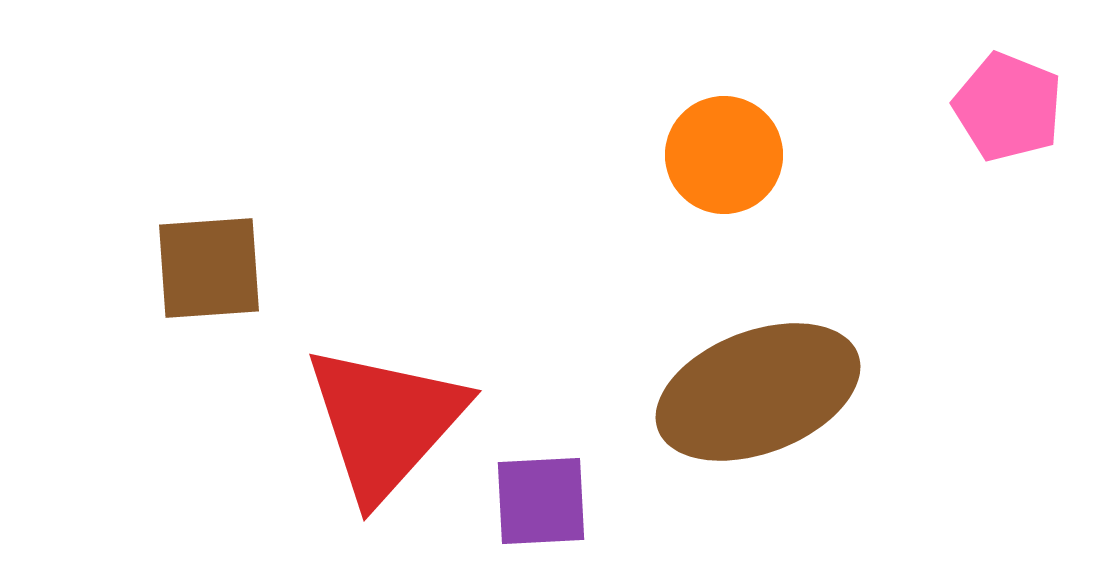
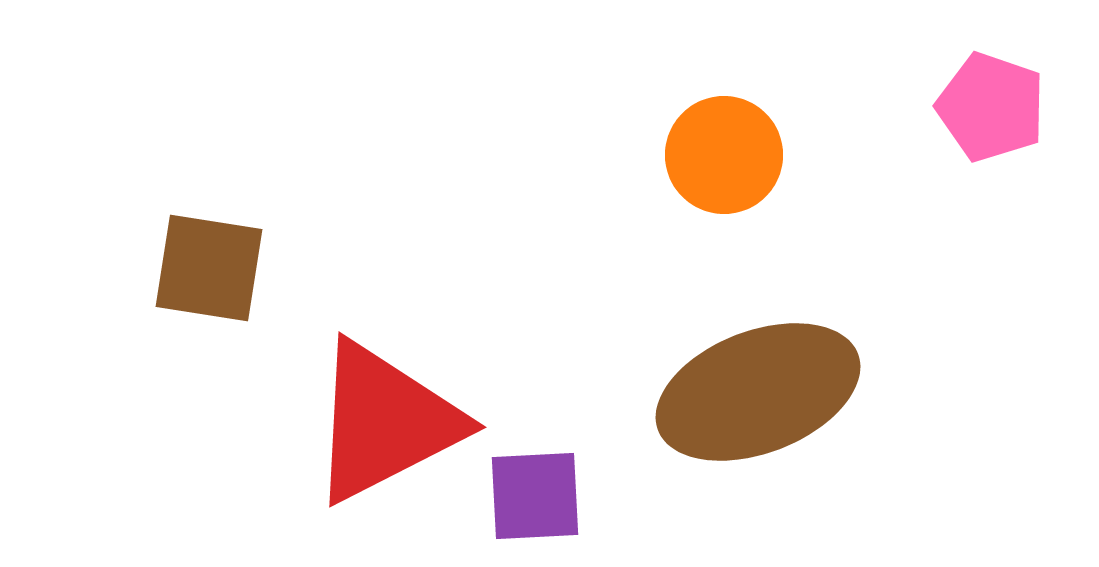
pink pentagon: moved 17 px left; rotated 3 degrees counterclockwise
brown square: rotated 13 degrees clockwise
red triangle: rotated 21 degrees clockwise
purple square: moved 6 px left, 5 px up
